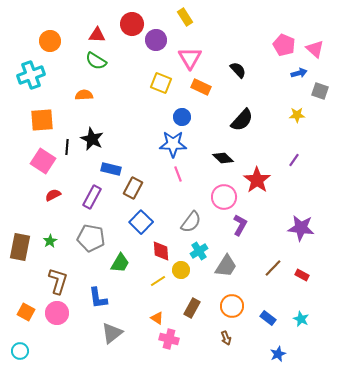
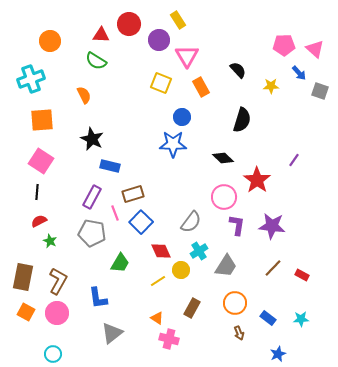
yellow rectangle at (185, 17): moved 7 px left, 3 px down
red circle at (132, 24): moved 3 px left
red triangle at (97, 35): moved 4 px right
purple circle at (156, 40): moved 3 px right
pink pentagon at (284, 45): rotated 25 degrees counterclockwise
pink triangle at (190, 58): moved 3 px left, 2 px up
blue arrow at (299, 73): rotated 63 degrees clockwise
cyan cross at (31, 75): moved 4 px down
orange rectangle at (201, 87): rotated 36 degrees clockwise
orange semicircle at (84, 95): rotated 66 degrees clockwise
yellow star at (297, 115): moved 26 px left, 29 px up
black semicircle at (242, 120): rotated 25 degrees counterclockwise
black line at (67, 147): moved 30 px left, 45 px down
pink square at (43, 161): moved 2 px left
blue rectangle at (111, 169): moved 1 px left, 3 px up
pink line at (178, 174): moved 63 px left, 39 px down
brown rectangle at (133, 188): moved 6 px down; rotated 45 degrees clockwise
red semicircle at (53, 195): moved 14 px left, 26 px down
purple L-shape at (240, 225): moved 3 px left; rotated 20 degrees counterclockwise
purple star at (301, 228): moved 29 px left, 2 px up
gray pentagon at (91, 238): moved 1 px right, 5 px up
green star at (50, 241): rotated 16 degrees counterclockwise
brown rectangle at (20, 247): moved 3 px right, 30 px down
red diamond at (161, 251): rotated 20 degrees counterclockwise
brown L-shape at (58, 281): rotated 12 degrees clockwise
orange circle at (232, 306): moved 3 px right, 3 px up
cyan star at (301, 319): rotated 28 degrees counterclockwise
brown arrow at (226, 338): moved 13 px right, 5 px up
cyan circle at (20, 351): moved 33 px right, 3 px down
